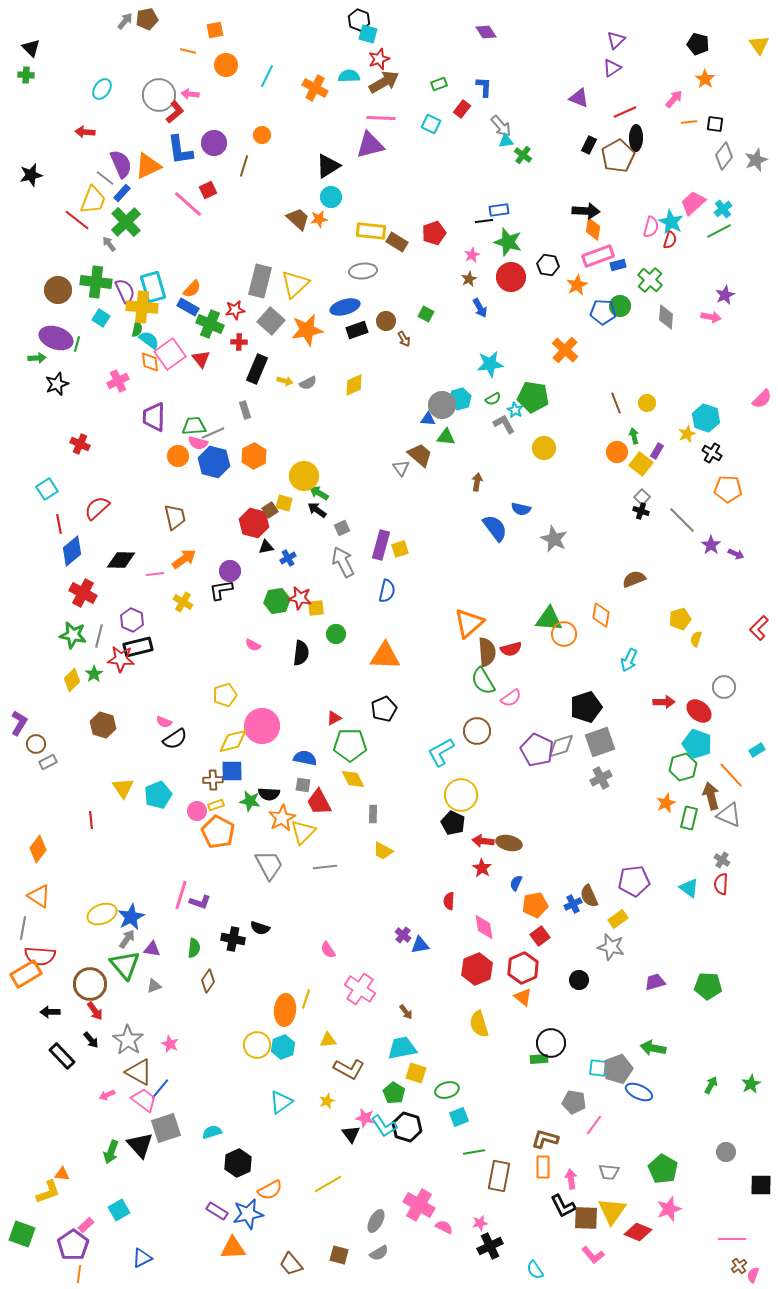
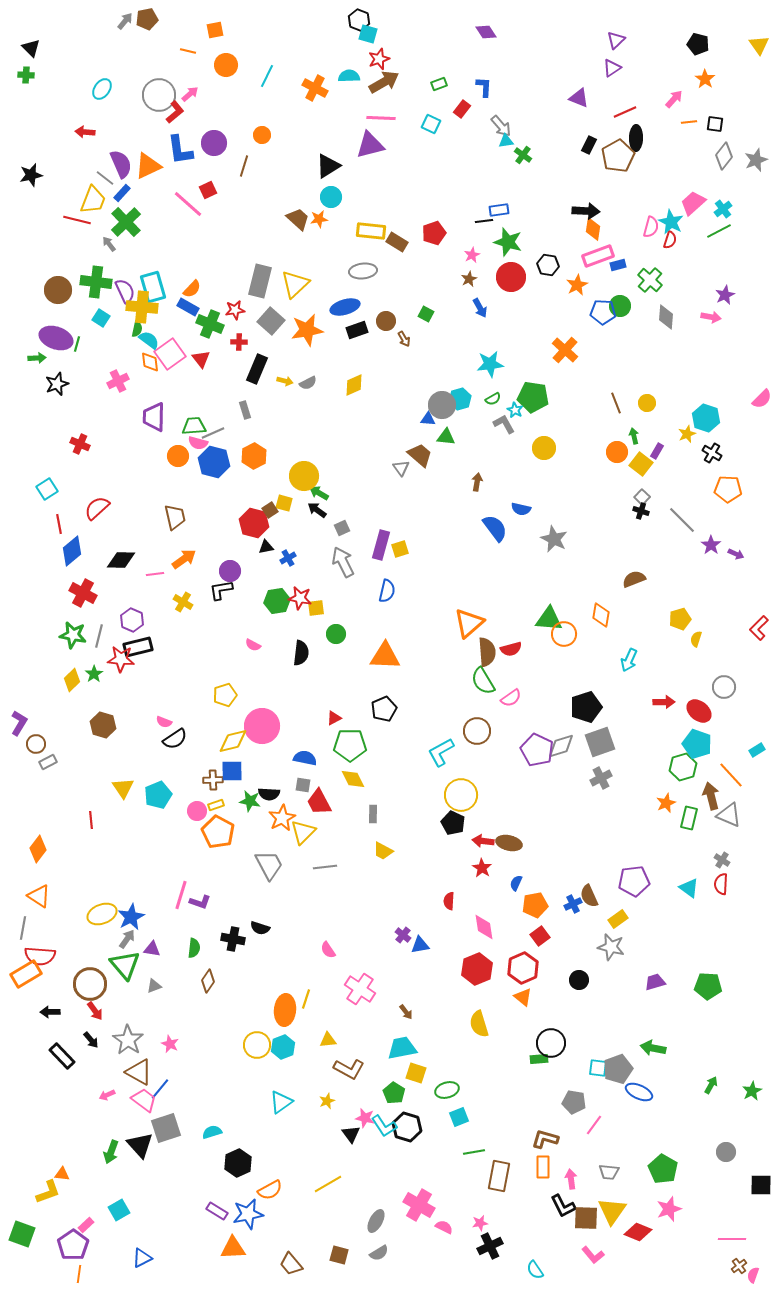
pink arrow at (190, 94): rotated 132 degrees clockwise
red line at (77, 220): rotated 24 degrees counterclockwise
green star at (751, 1084): moved 1 px right, 7 px down
